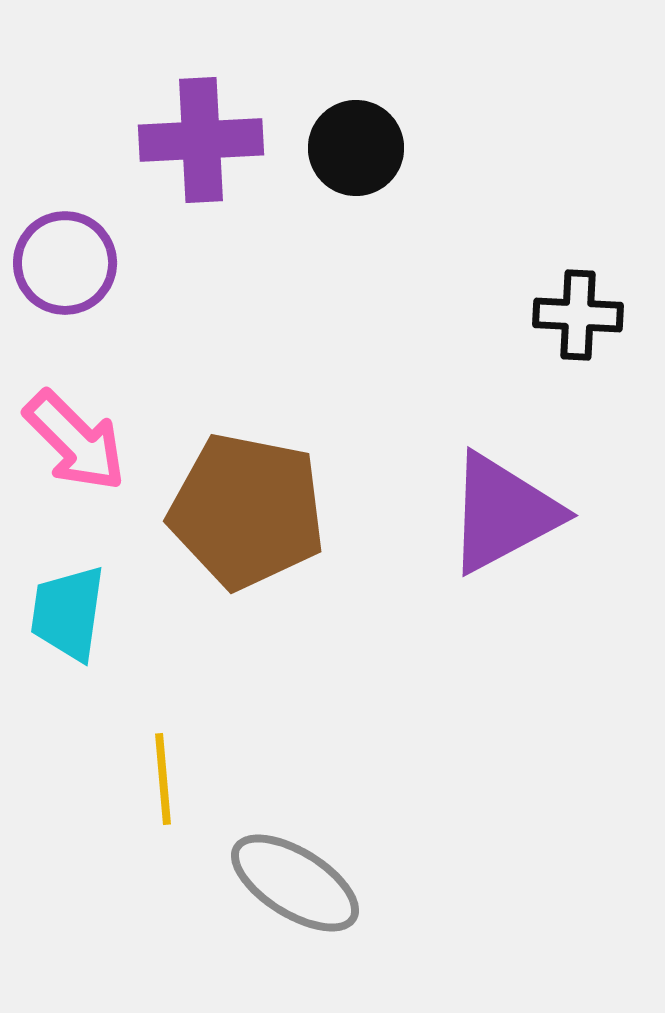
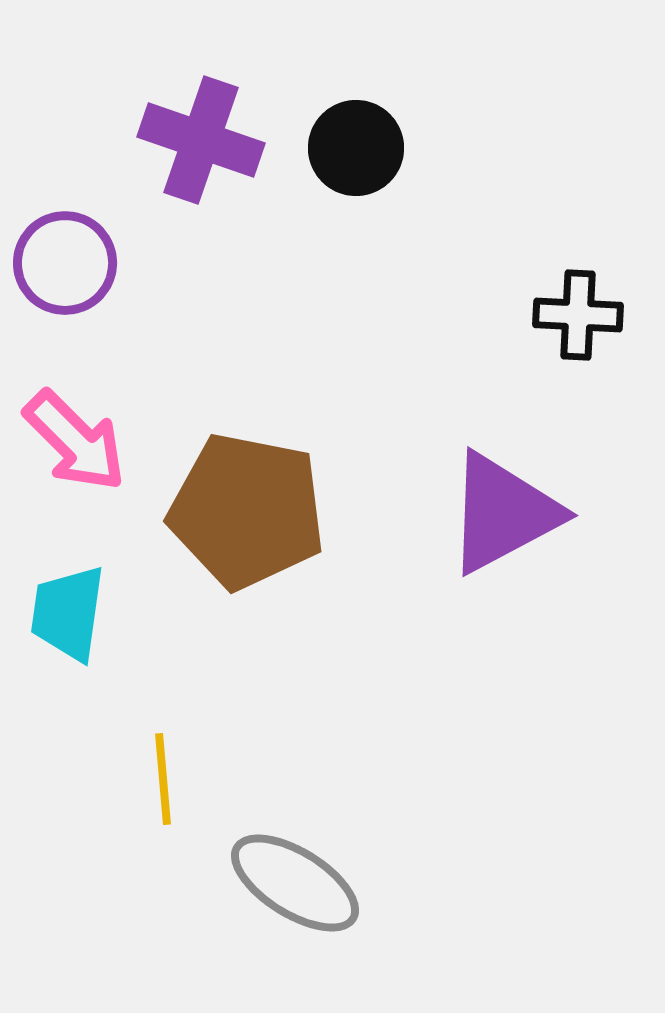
purple cross: rotated 22 degrees clockwise
